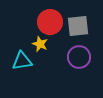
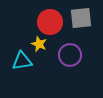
gray square: moved 3 px right, 8 px up
yellow star: moved 1 px left
purple circle: moved 9 px left, 2 px up
